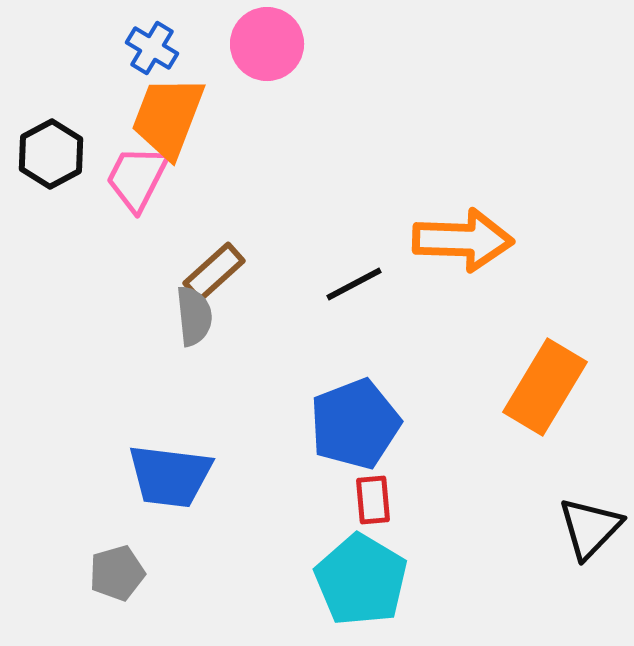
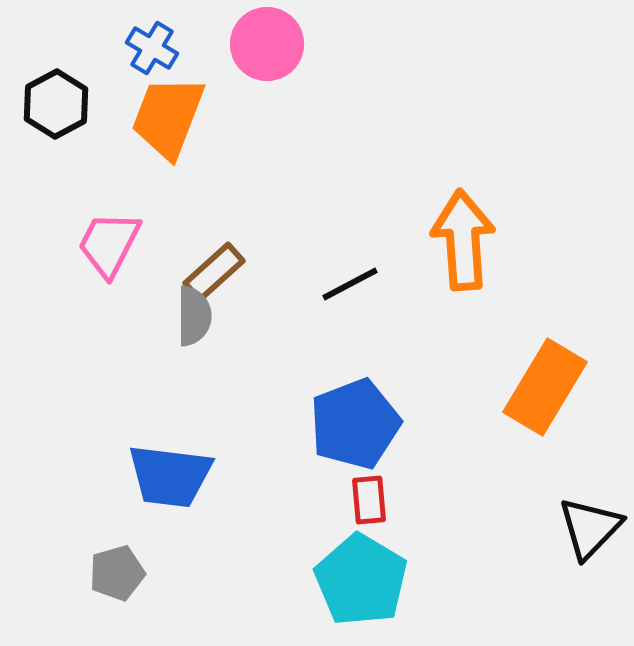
black hexagon: moved 5 px right, 50 px up
pink trapezoid: moved 28 px left, 66 px down
orange arrow: rotated 96 degrees counterclockwise
black line: moved 4 px left
gray semicircle: rotated 6 degrees clockwise
red rectangle: moved 4 px left
